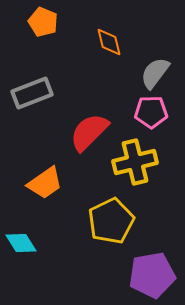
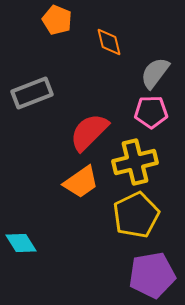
orange pentagon: moved 14 px right, 2 px up
orange trapezoid: moved 36 px right, 1 px up
yellow pentagon: moved 25 px right, 6 px up
